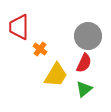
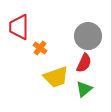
orange cross: moved 1 px up
yellow trapezoid: moved 2 px down; rotated 40 degrees clockwise
